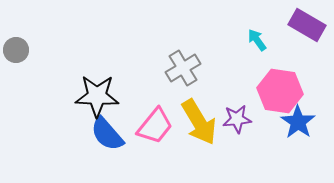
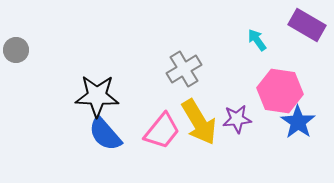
gray cross: moved 1 px right, 1 px down
pink trapezoid: moved 7 px right, 5 px down
blue semicircle: moved 2 px left
